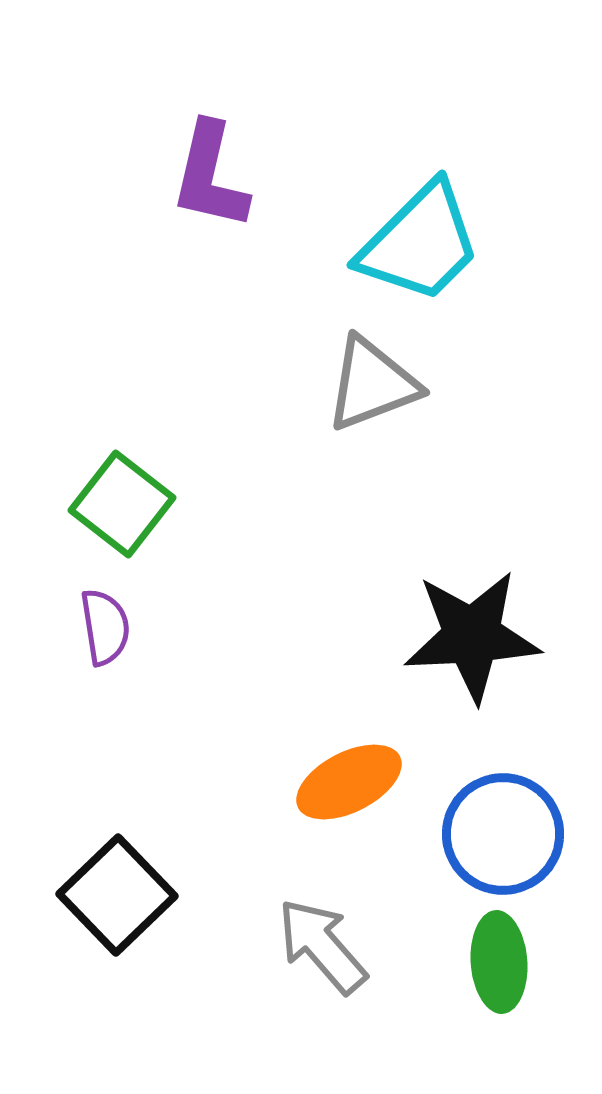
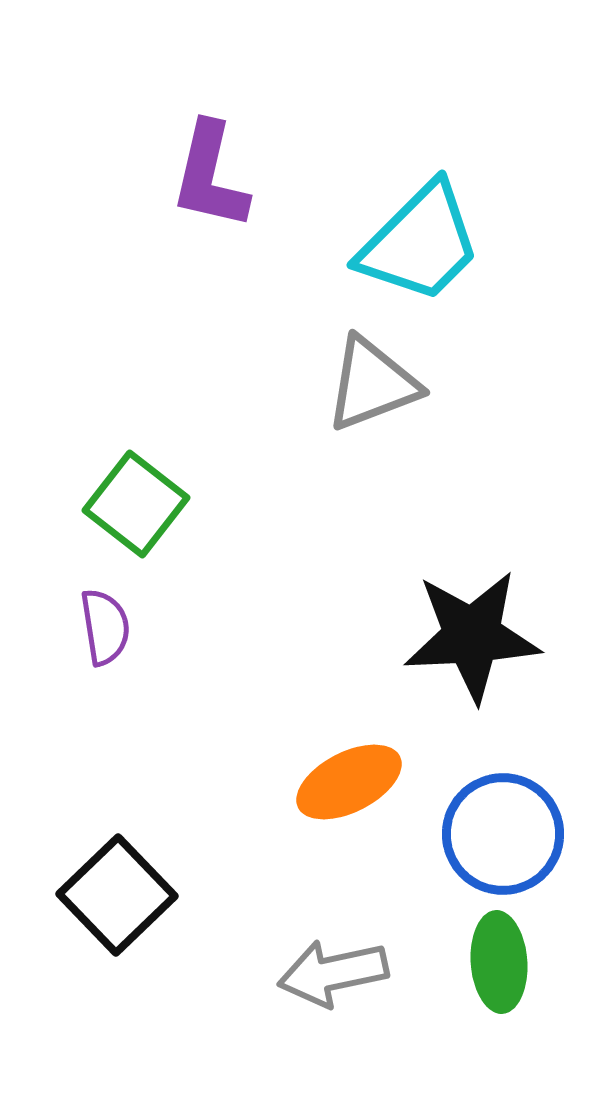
green square: moved 14 px right
gray arrow: moved 11 px right, 27 px down; rotated 61 degrees counterclockwise
